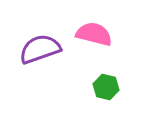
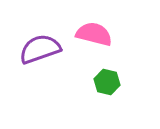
green hexagon: moved 1 px right, 5 px up
